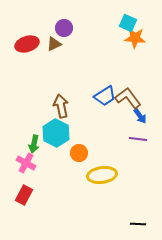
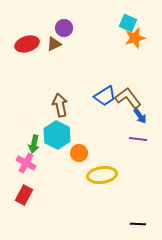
orange star: rotated 20 degrees counterclockwise
brown arrow: moved 1 px left, 1 px up
cyan hexagon: moved 1 px right, 2 px down
